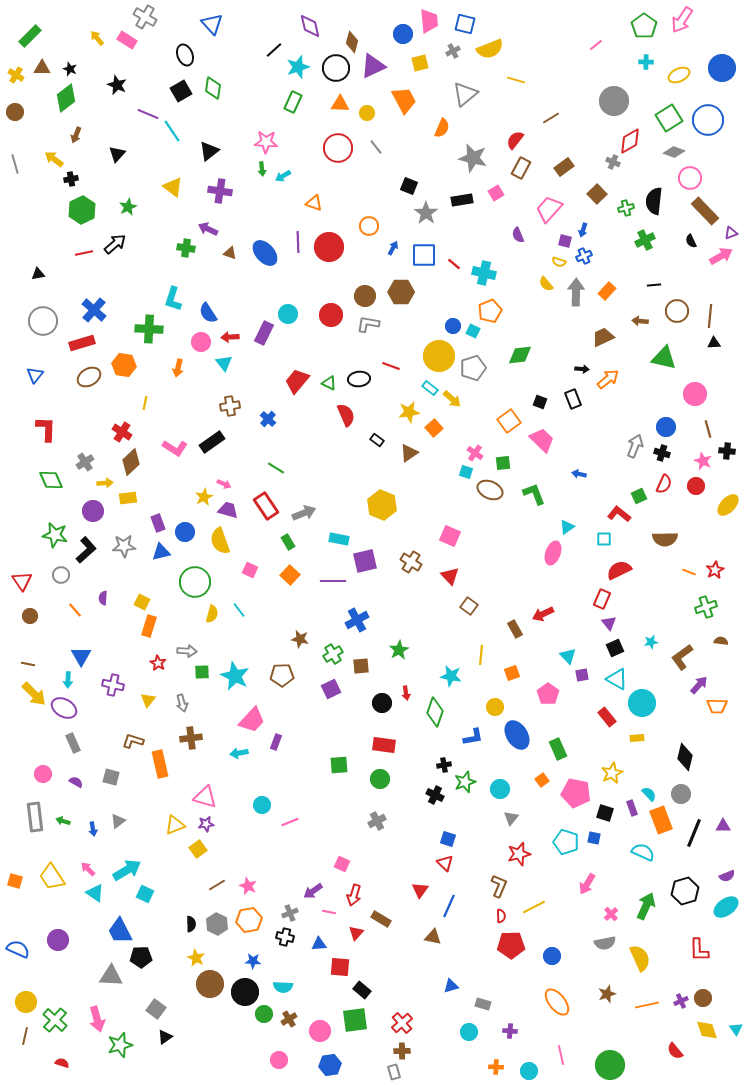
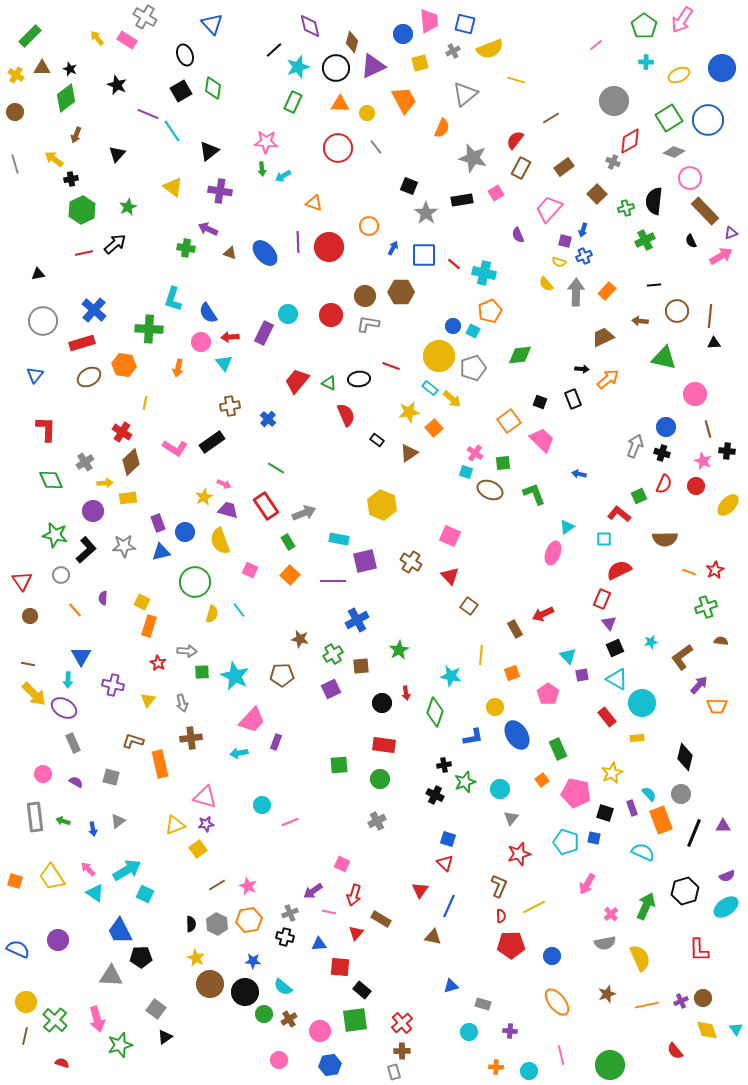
cyan semicircle at (283, 987): rotated 36 degrees clockwise
